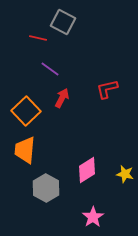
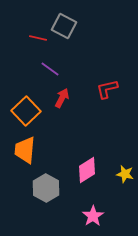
gray square: moved 1 px right, 4 px down
pink star: moved 1 px up
